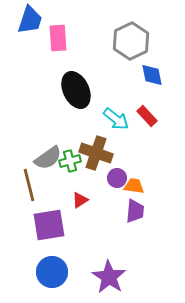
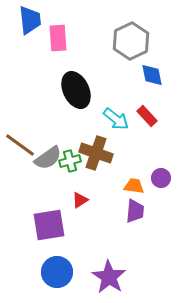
blue trapezoid: rotated 24 degrees counterclockwise
purple circle: moved 44 px right
brown line: moved 9 px left, 40 px up; rotated 40 degrees counterclockwise
blue circle: moved 5 px right
